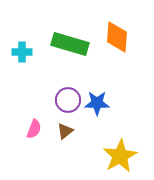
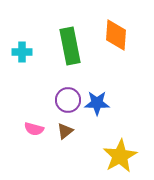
orange diamond: moved 1 px left, 2 px up
green rectangle: moved 2 px down; rotated 63 degrees clockwise
pink semicircle: rotated 84 degrees clockwise
